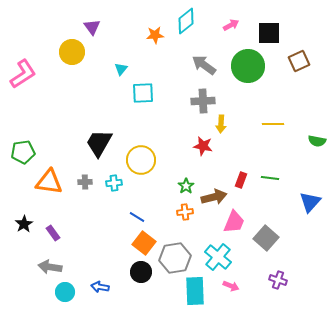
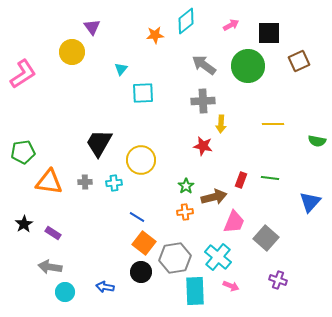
purple rectangle at (53, 233): rotated 21 degrees counterclockwise
blue arrow at (100, 287): moved 5 px right
